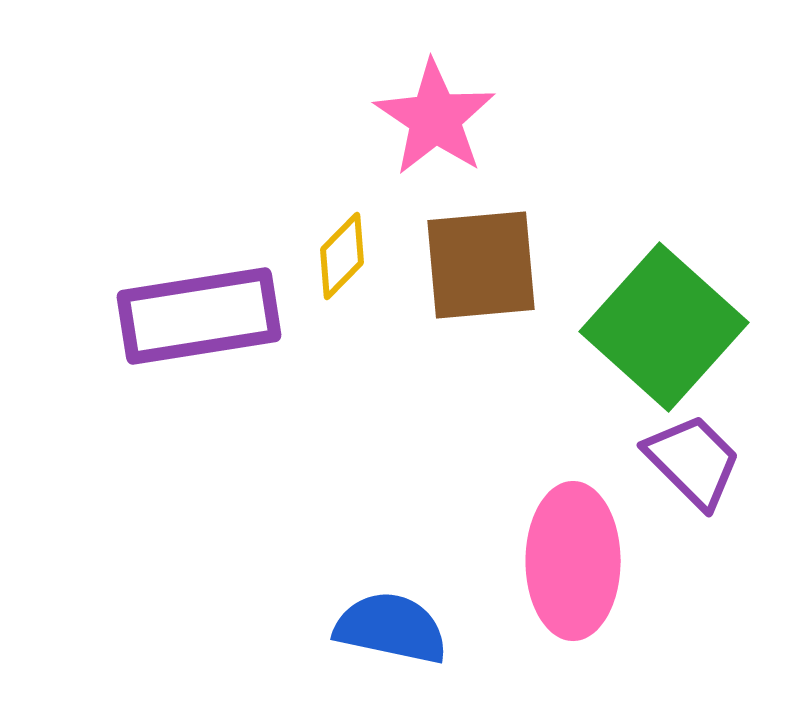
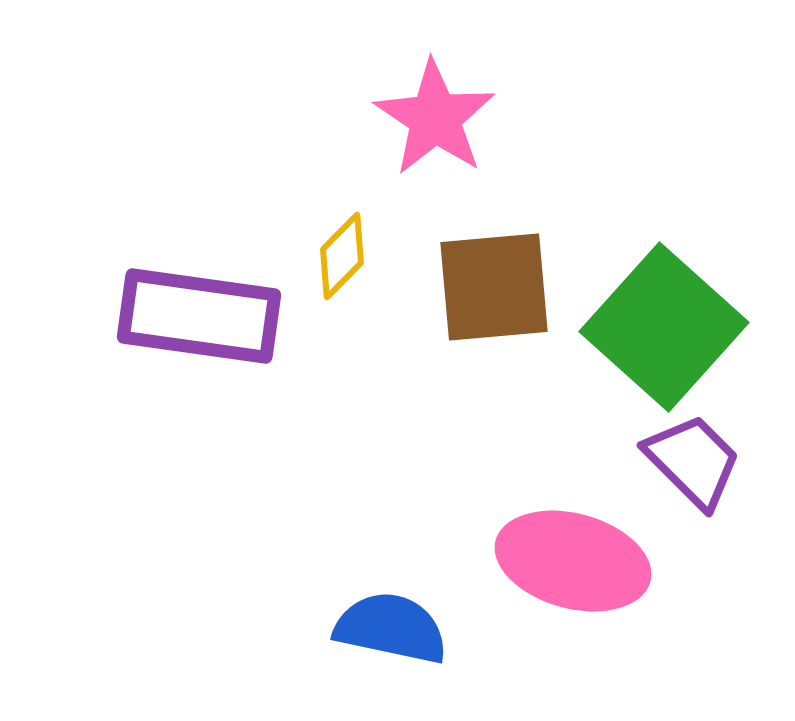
brown square: moved 13 px right, 22 px down
purple rectangle: rotated 17 degrees clockwise
pink ellipse: rotated 75 degrees counterclockwise
